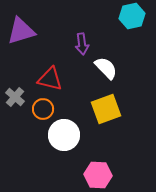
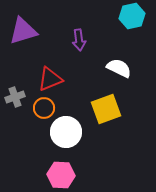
purple triangle: moved 2 px right
purple arrow: moved 3 px left, 4 px up
white semicircle: moved 13 px right; rotated 20 degrees counterclockwise
red triangle: rotated 36 degrees counterclockwise
gray cross: rotated 30 degrees clockwise
orange circle: moved 1 px right, 1 px up
white circle: moved 2 px right, 3 px up
pink hexagon: moved 37 px left
